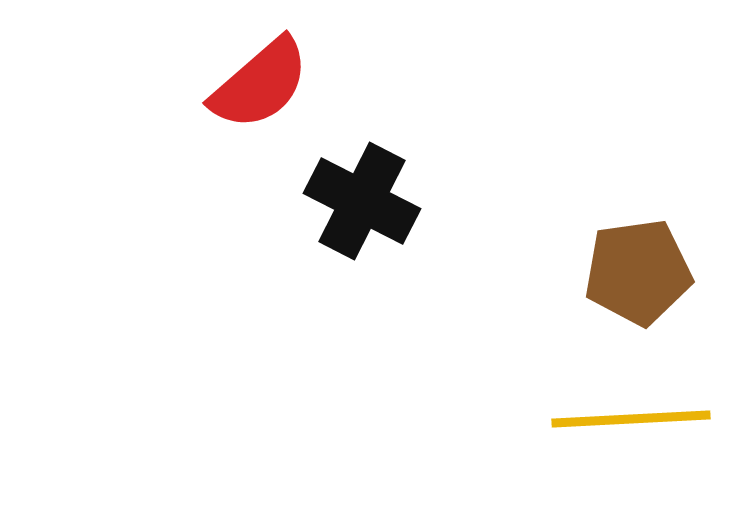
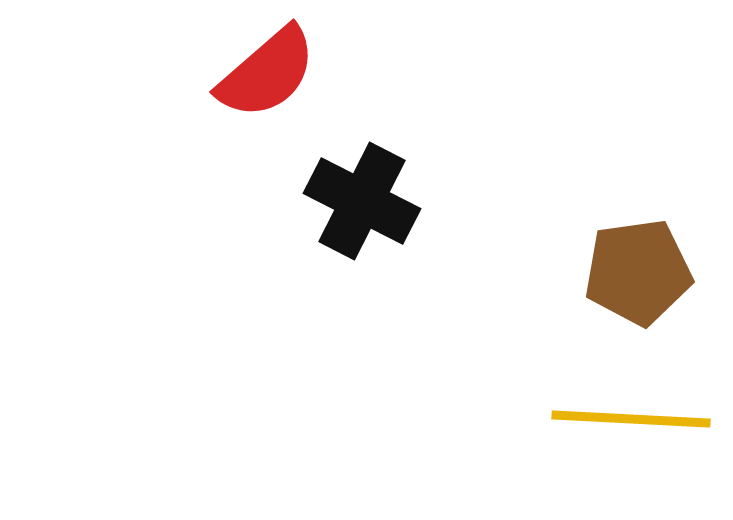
red semicircle: moved 7 px right, 11 px up
yellow line: rotated 6 degrees clockwise
